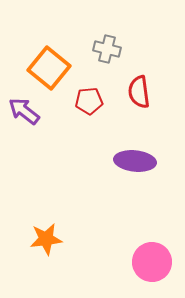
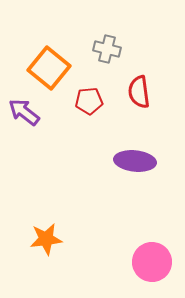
purple arrow: moved 1 px down
